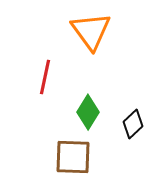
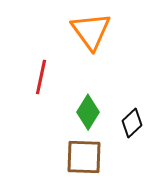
red line: moved 4 px left
black diamond: moved 1 px left, 1 px up
brown square: moved 11 px right
